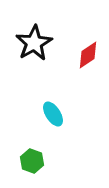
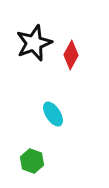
black star: rotated 9 degrees clockwise
red diamond: moved 17 px left; rotated 28 degrees counterclockwise
